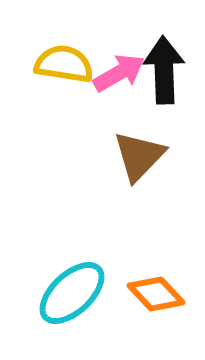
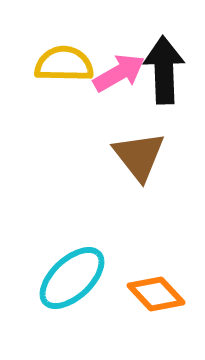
yellow semicircle: rotated 8 degrees counterclockwise
brown triangle: rotated 22 degrees counterclockwise
cyan ellipse: moved 15 px up
